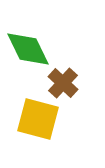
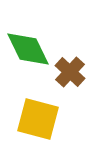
brown cross: moved 7 px right, 11 px up
